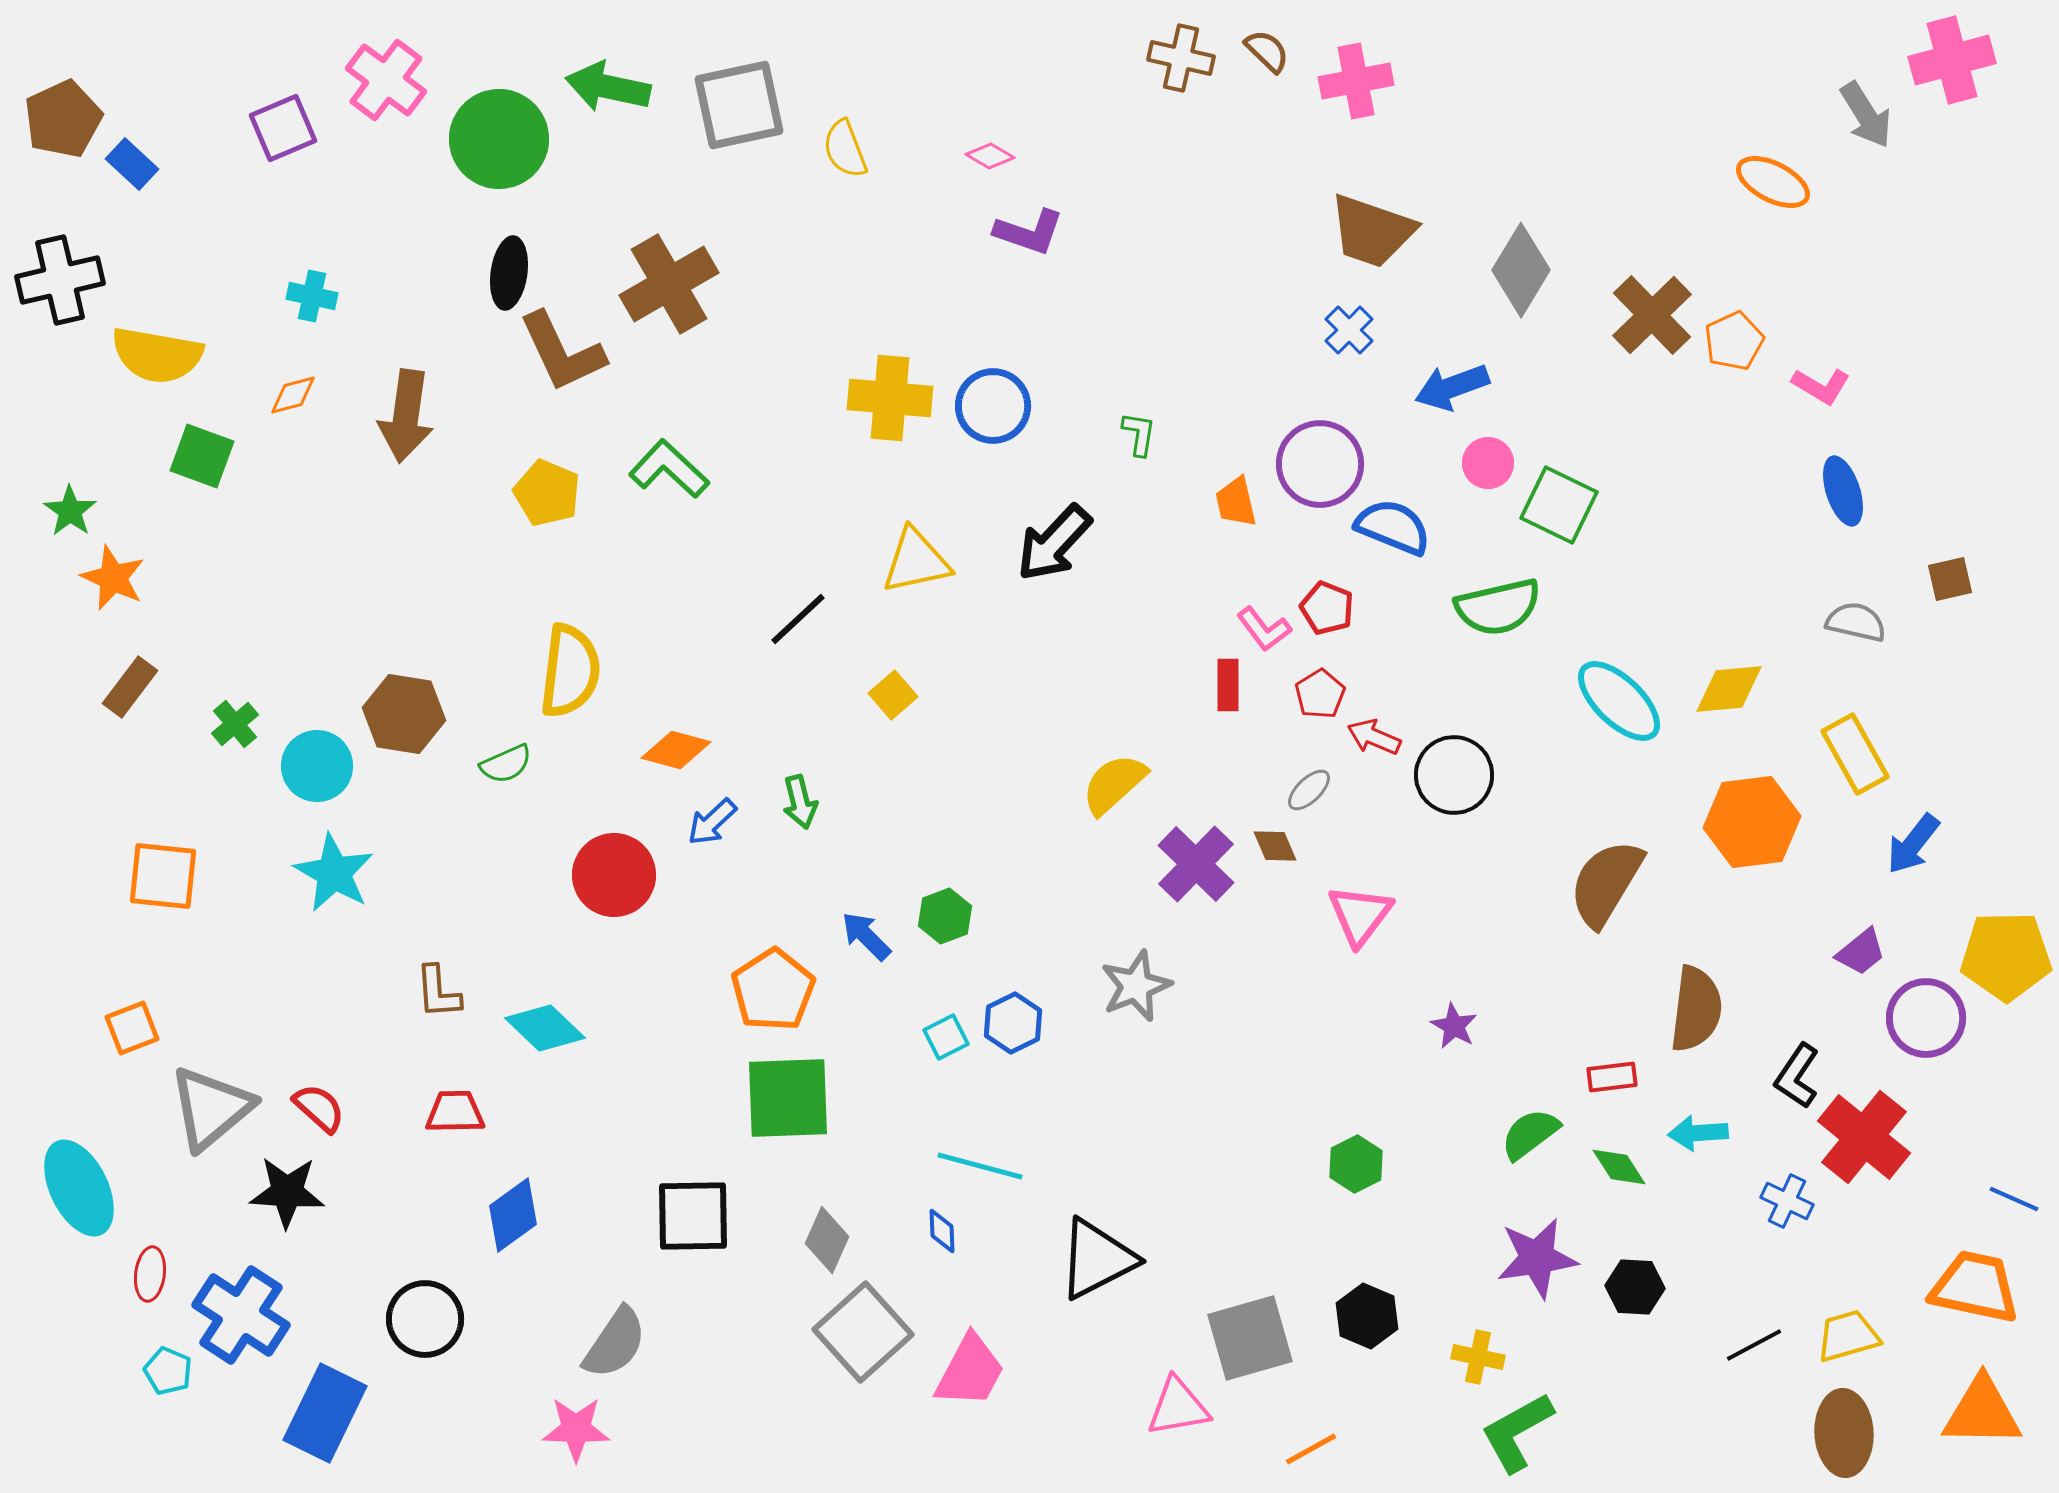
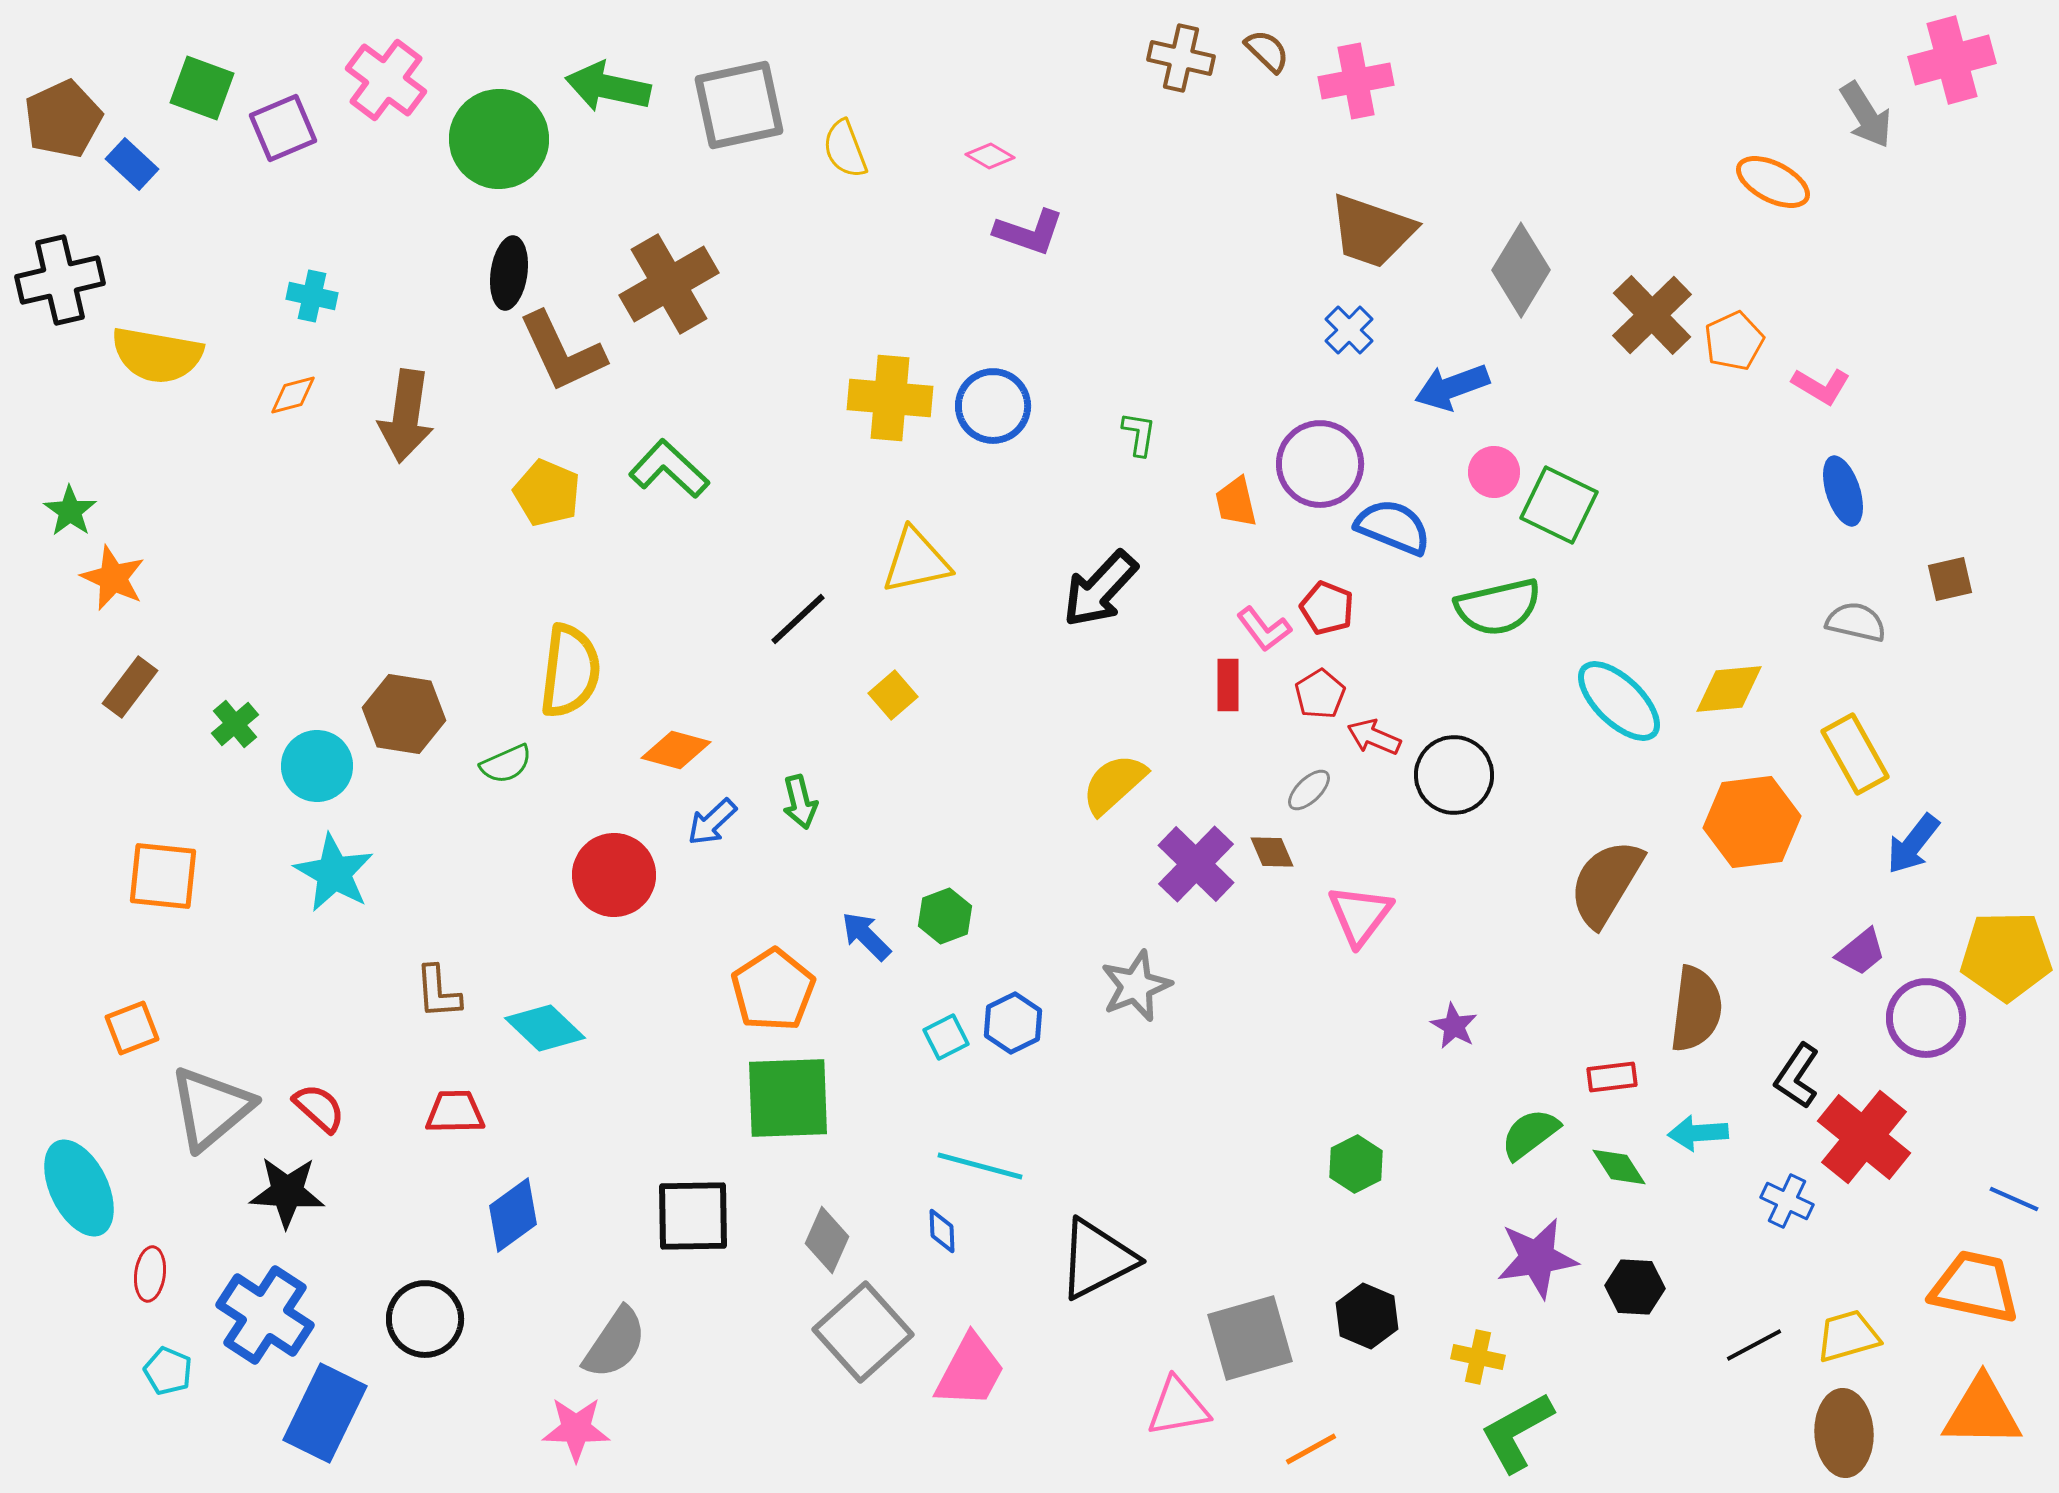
green square at (202, 456): moved 368 px up
pink circle at (1488, 463): moved 6 px right, 9 px down
black arrow at (1054, 543): moved 46 px right, 46 px down
brown diamond at (1275, 846): moved 3 px left, 6 px down
blue cross at (241, 1315): moved 24 px right
